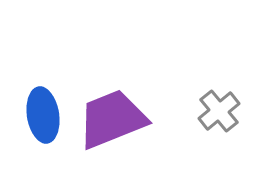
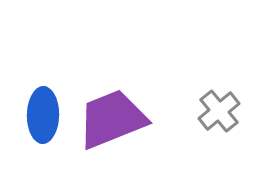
blue ellipse: rotated 10 degrees clockwise
